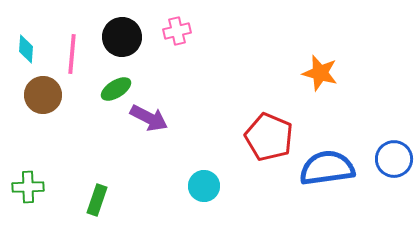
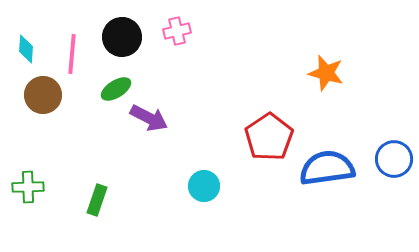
orange star: moved 6 px right
red pentagon: rotated 15 degrees clockwise
